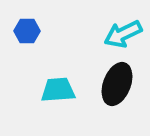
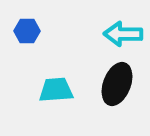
cyan arrow: rotated 27 degrees clockwise
cyan trapezoid: moved 2 px left
